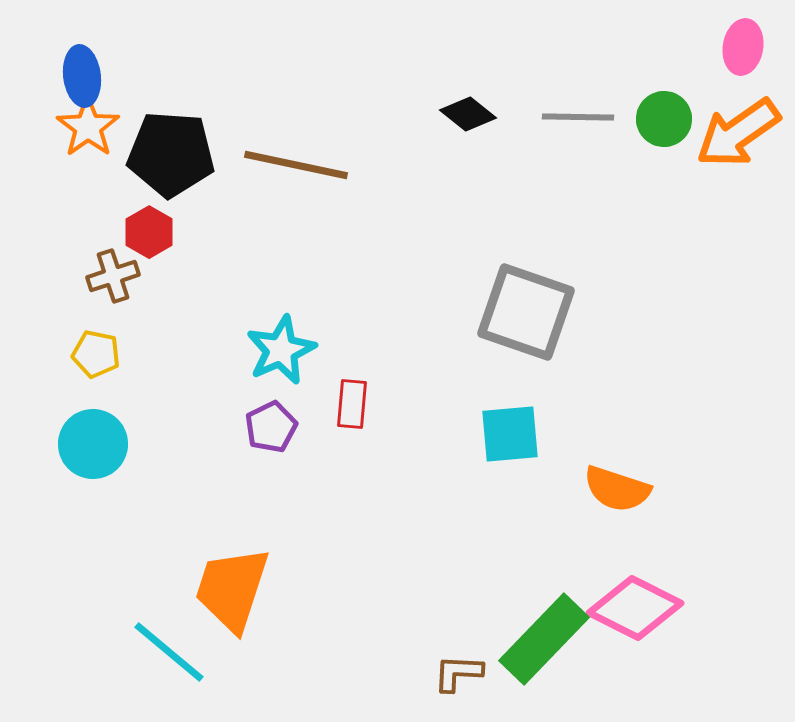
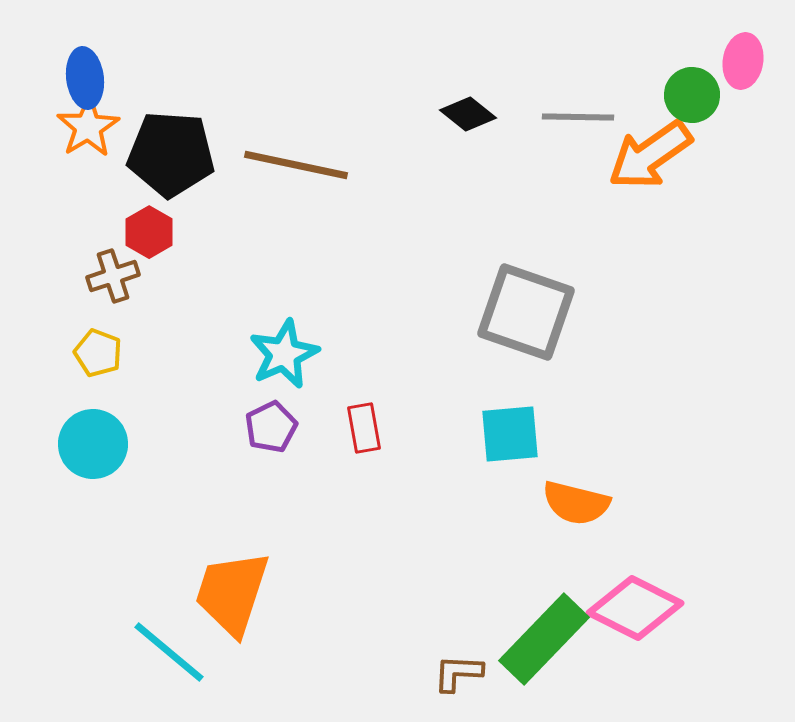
pink ellipse: moved 14 px down
blue ellipse: moved 3 px right, 2 px down
green circle: moved 28 px right, 24 px up
orange star: rotated 4 degrees clockwise
orange arrow: moved 88 px left, 22 px down
cyan star: moved 3 px right, 4 px down
yellow pentagon: moved 2 px right, 1 px up; rotated 9 degrees clockwise
red rectangle: moved 12 px right, 24 px down; rotated 15 degrees counterclockwise
orange semicircle: moved 41 px left, 14 px down; rotated 4 degrees counterclockwise
orange trapezoid: moved 4 px down
